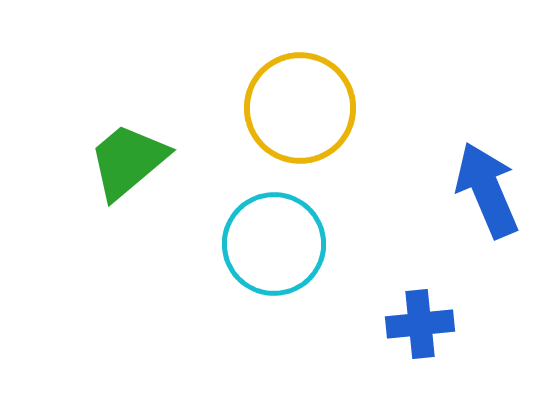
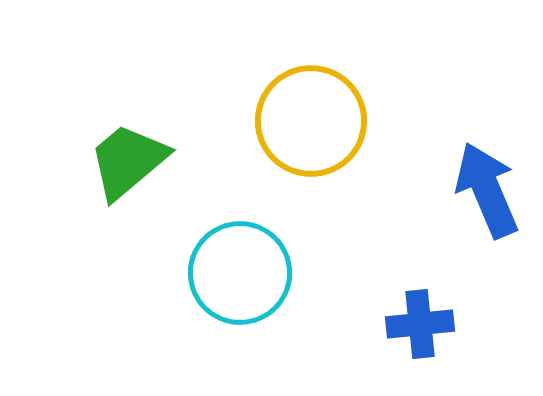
yellow circle: moved 11 px right, 13 px down
cyan circle: moved 34 px left, 29 px down
